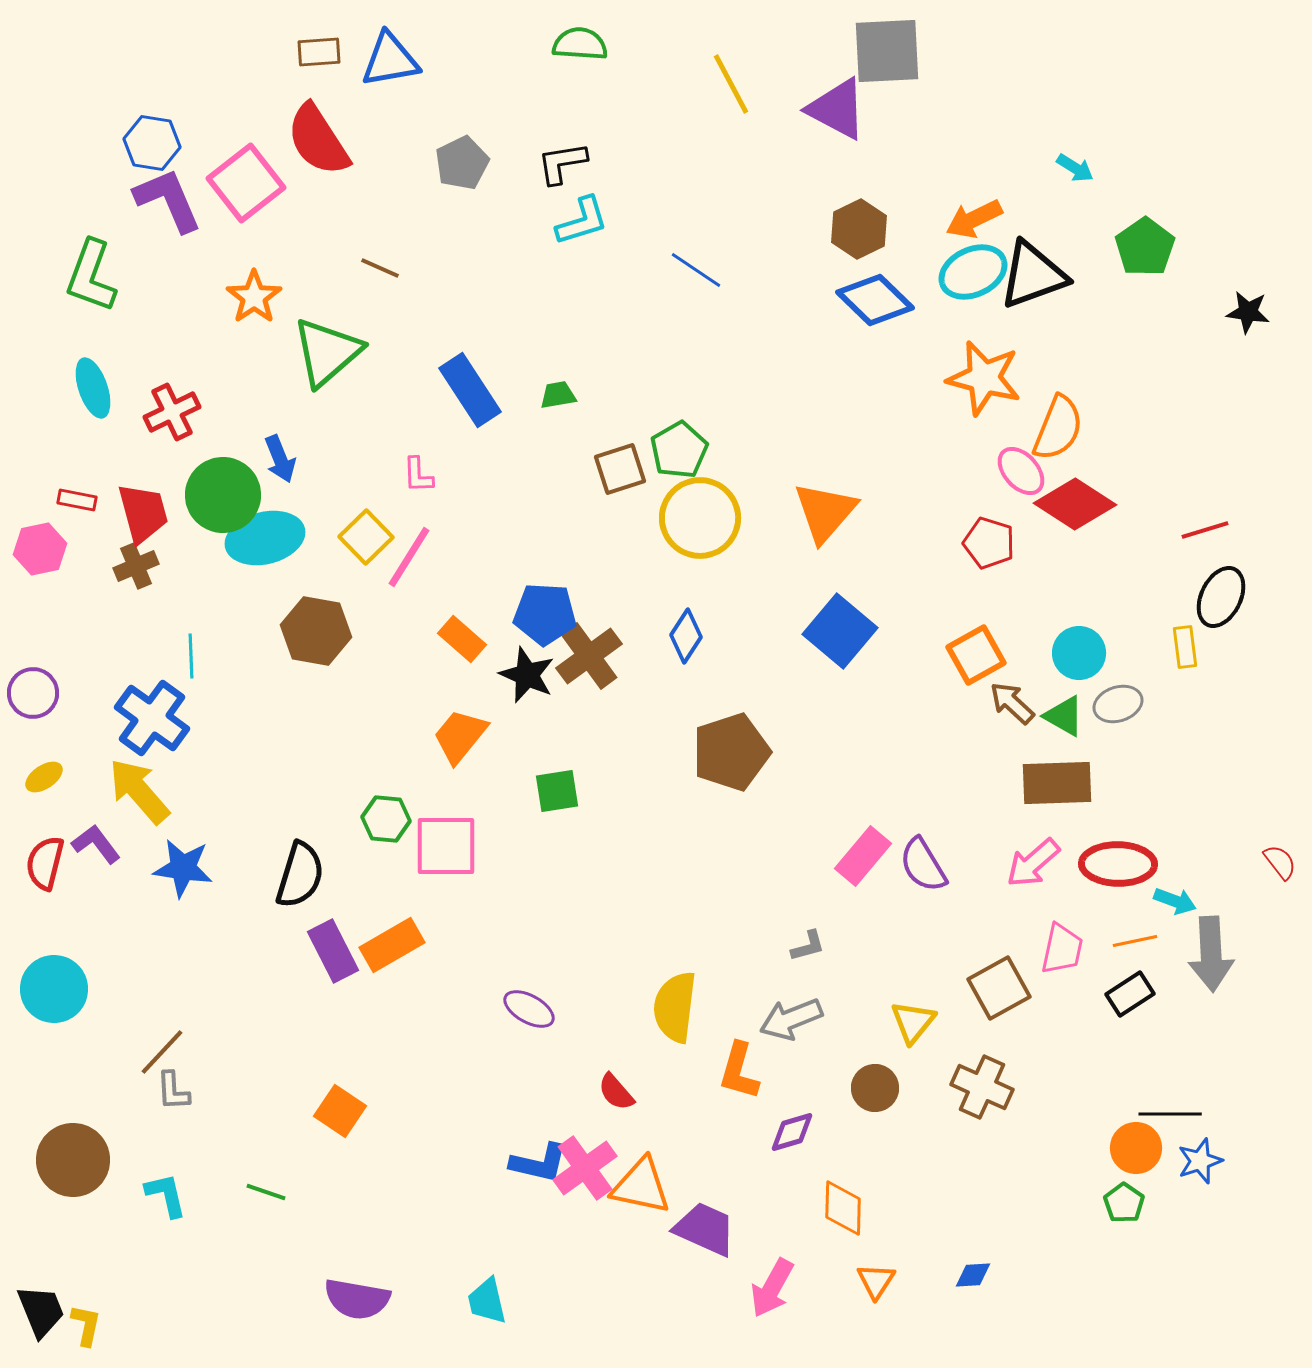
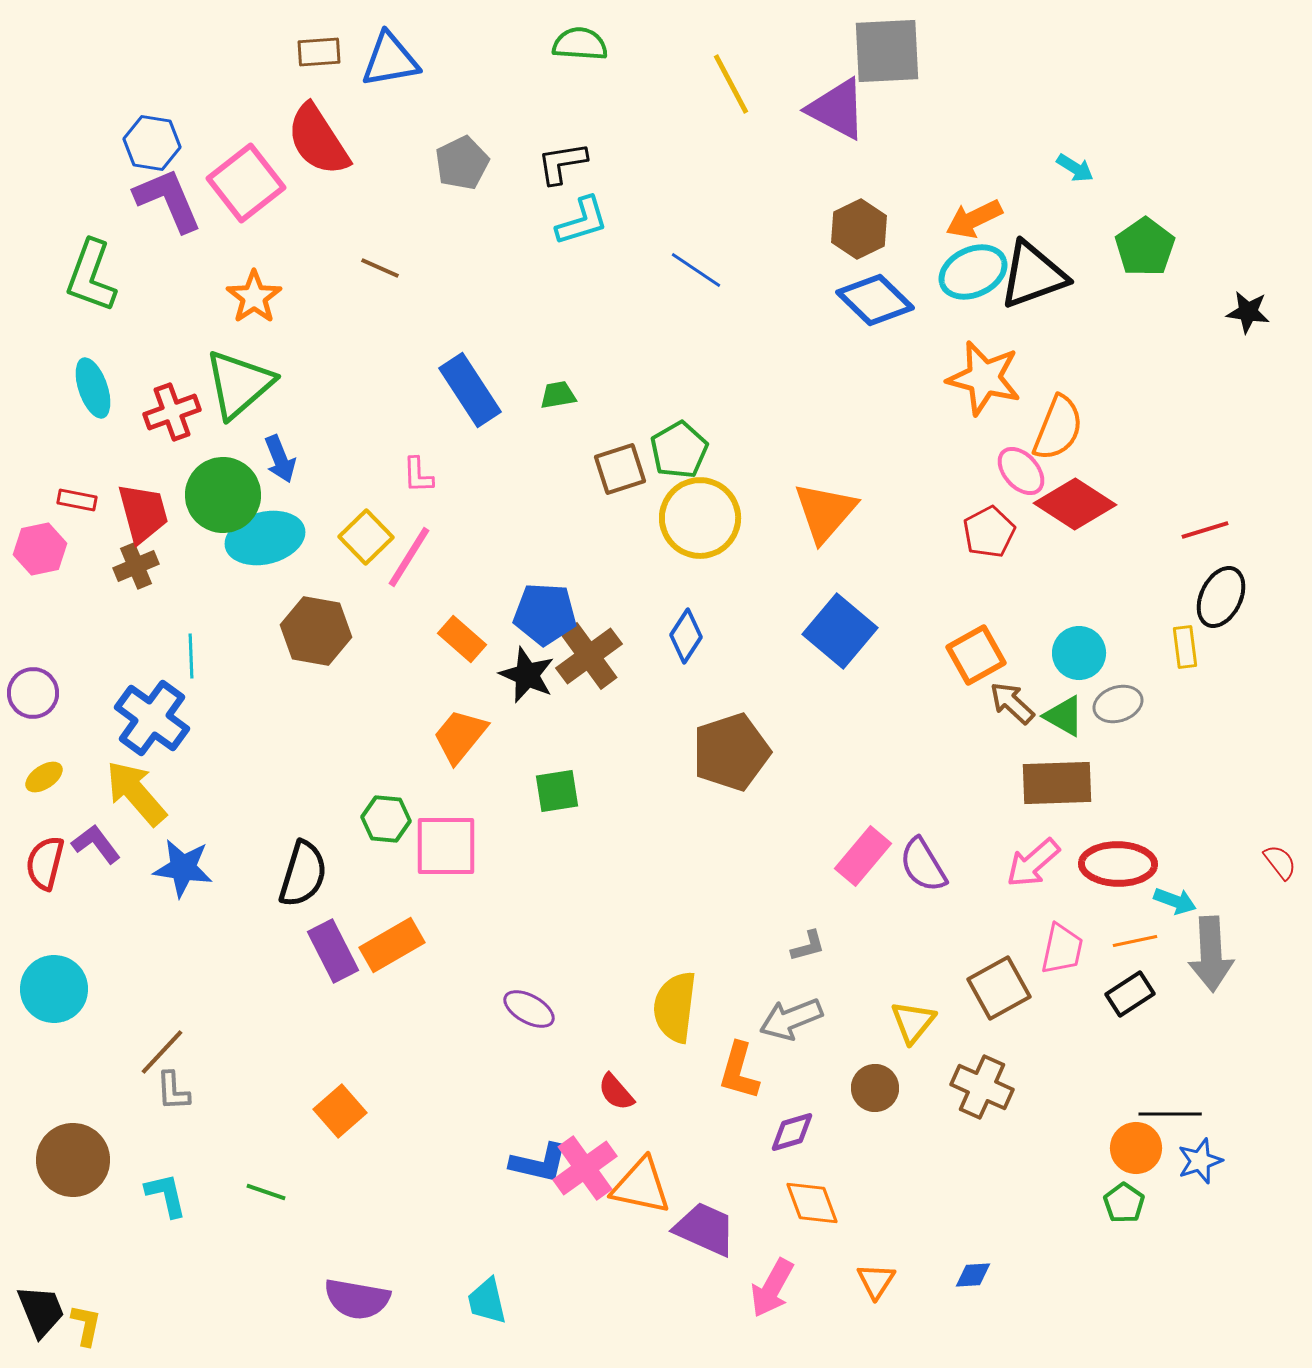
green triangle at (327, 352): moved 88 px left, 32 px down
red cross at (172, 412): rotated 6 degrees clockwise
red pentagon at (989, 543): moved 11 px up; rotated 27 degrees clockwise
yellow arrow at (139, 791): moved 3 px left, 2 px down
black semicircle at (300, 875): moved 3 px right, 1 px up
orange square at (340, 1111): rotated 15 degrees clockwise
orange diamond at (843, 1208): moved 31 px left, 5 px up; rotated 22 degrees counterclockwise
